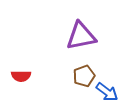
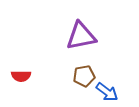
brown pentagon: rotated 10 degrees clockwise
